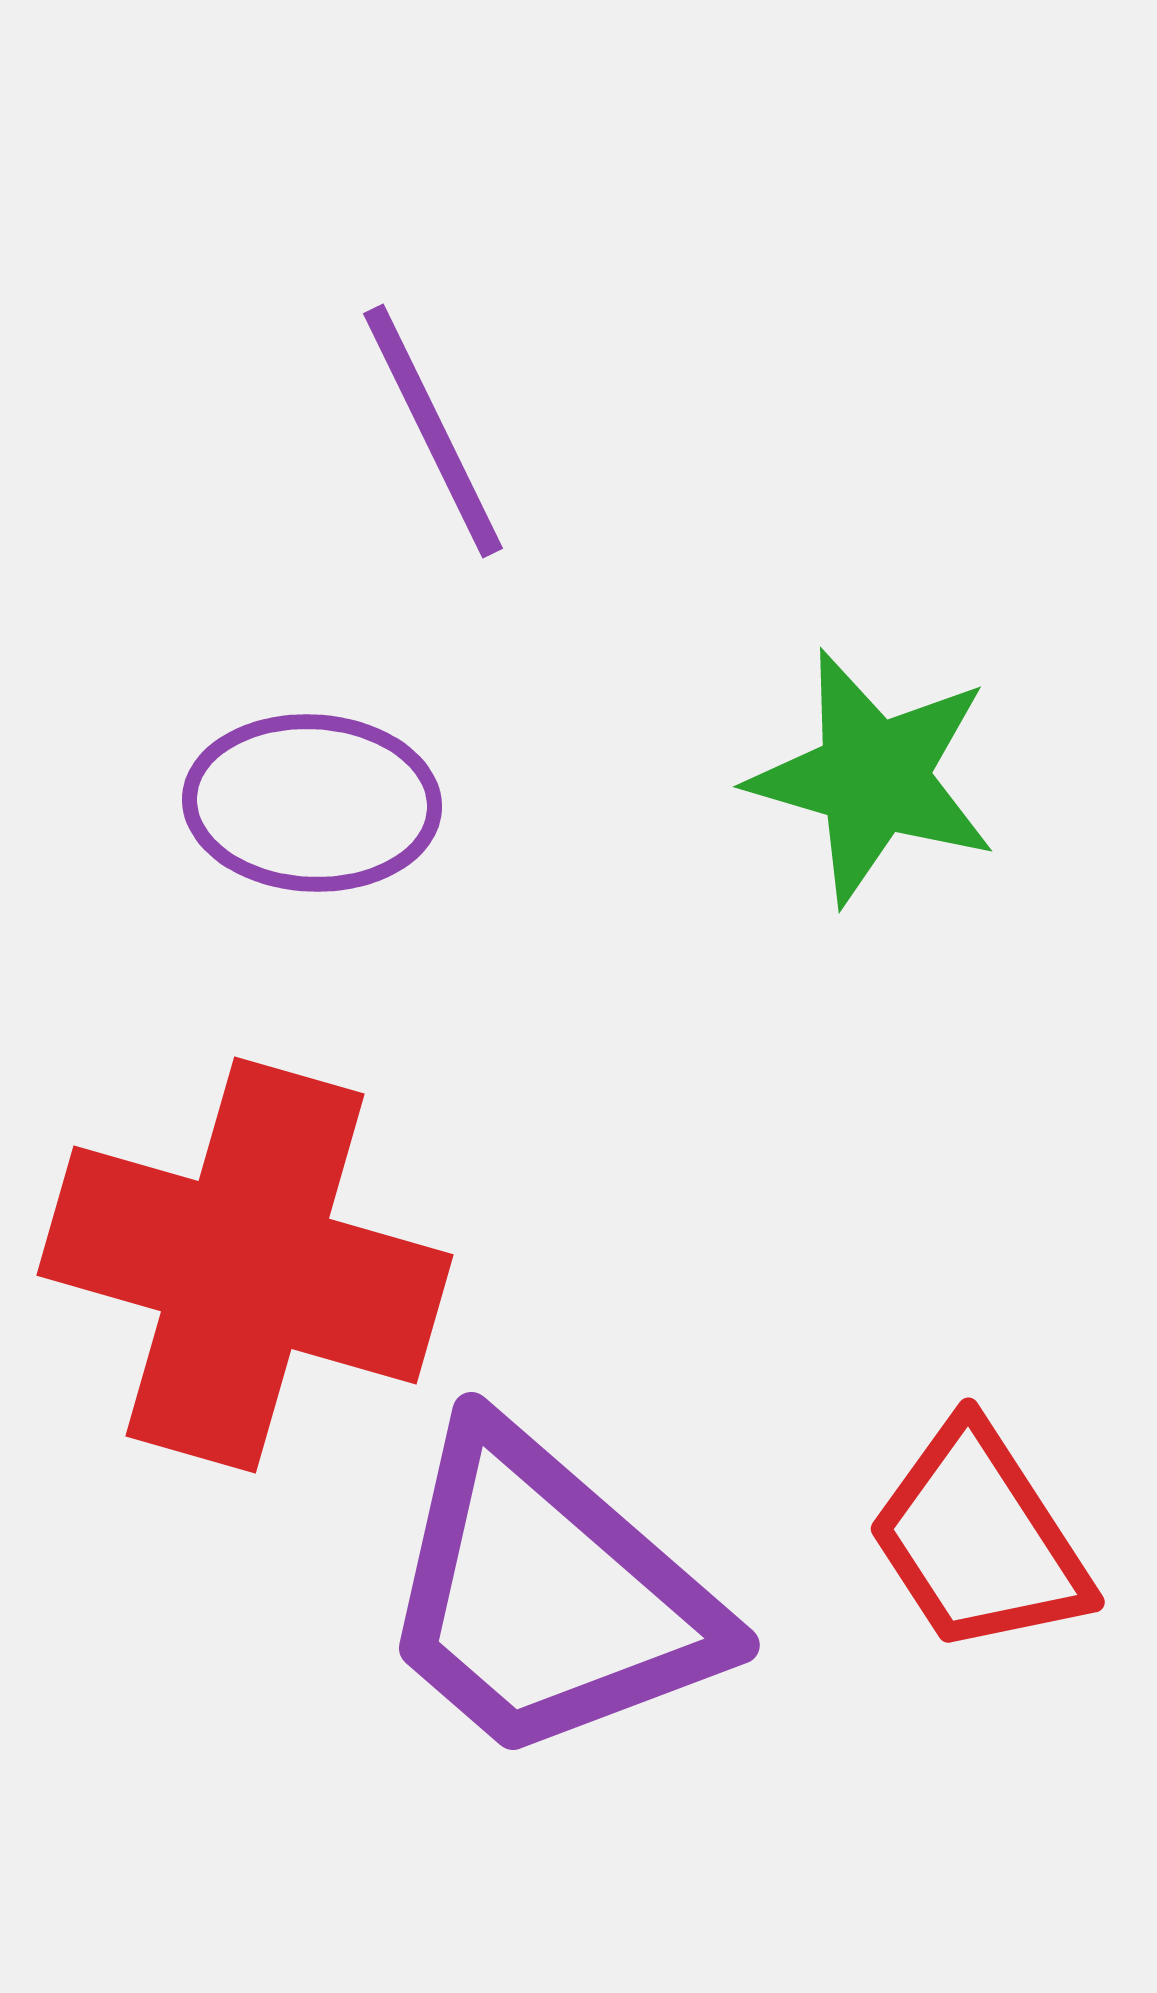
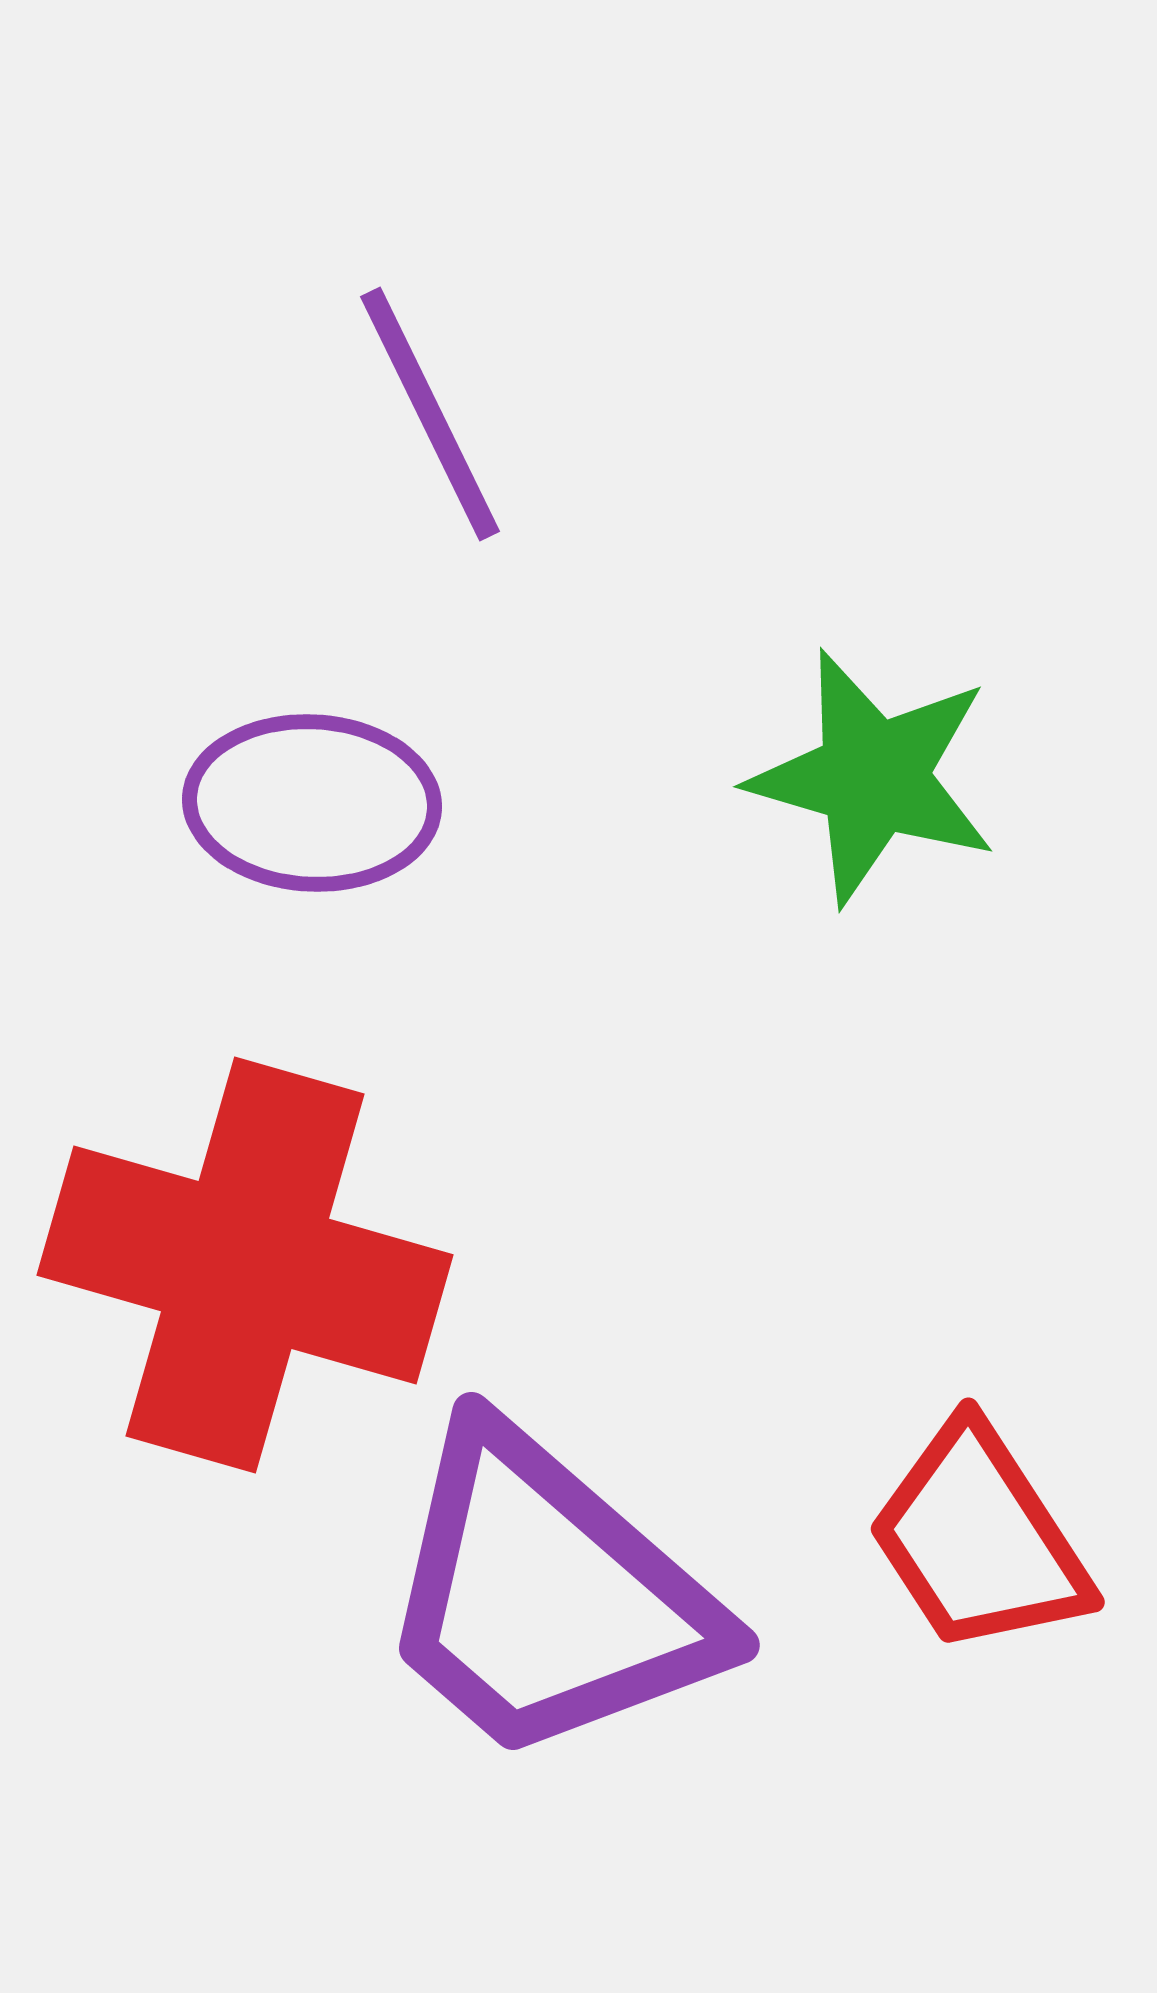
purple line: moved 3 px left, 17 px up
